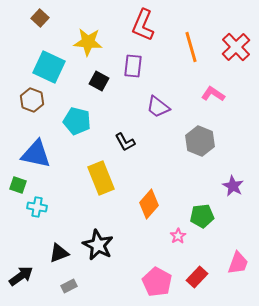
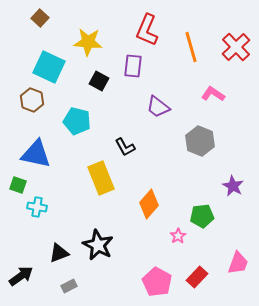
red L-shape: moved 4 px right, 5 px down
black L-shape: moved 5 px down
